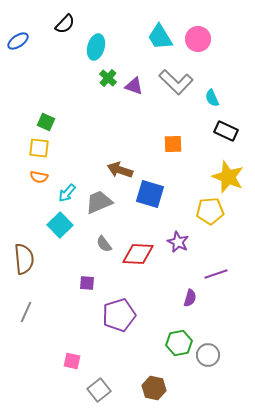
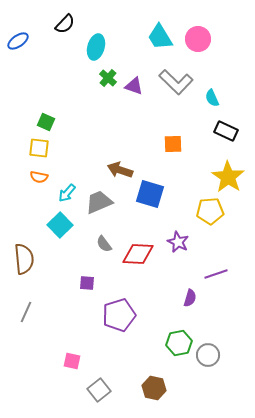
yellow star: rotated 12 degrees clockwise
